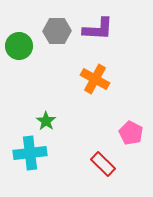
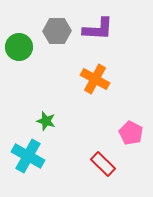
green circle: moved 1 px down
green star: rotated 18 degrees counterclockwise
cyan cross: moved 2 px left, 3 px down; rotated 36 degrees clockwise
